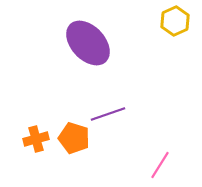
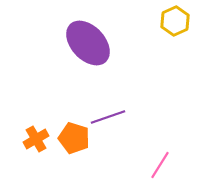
purple line: moved 3 px down
orange cross: rotated 15 degrees counterclockwise
